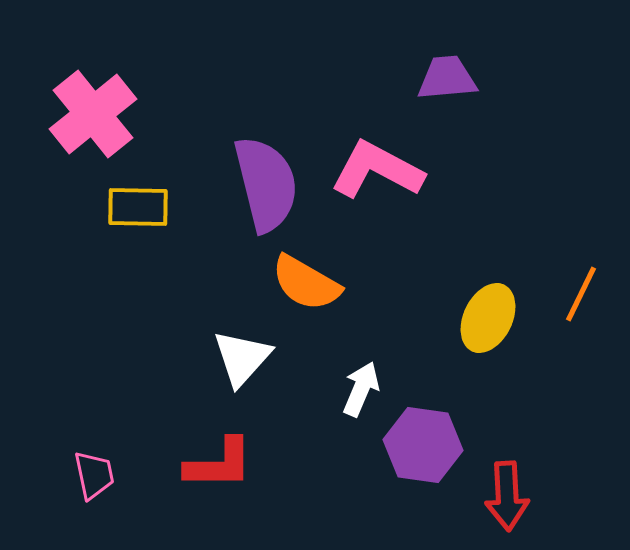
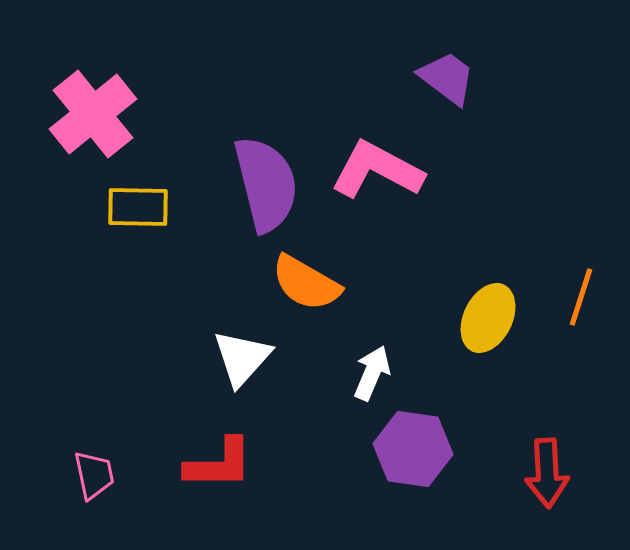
purple trapezoid: rotated 42 degrees clockwise
orange line: moved 3 px down; rotated 8 degrees counterclockwise
white arrow: moved 11 px right, 16 px up
purple hexagon: moved 10 px left, 4 px down
red arrow: moved 40 px right, 23 px up
